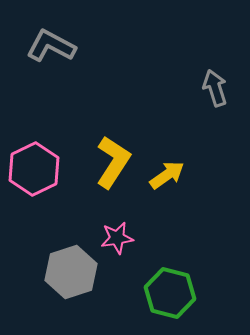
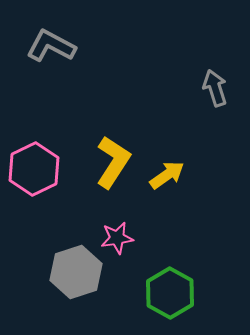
gray hexagon: moved 5 px right
green hexagon: rotated 15 degrees clockwise
